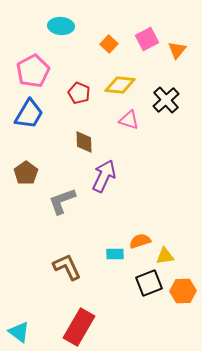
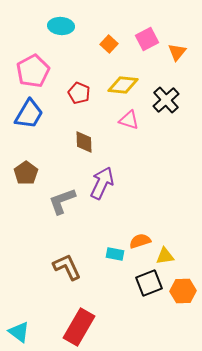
orange triangle: moved 2 px down
yellow diamond: moved 3 px right
purple arrow: moved 2 px left, 7 px down
cyan rectangle: rotated 12 degrees clockwise
